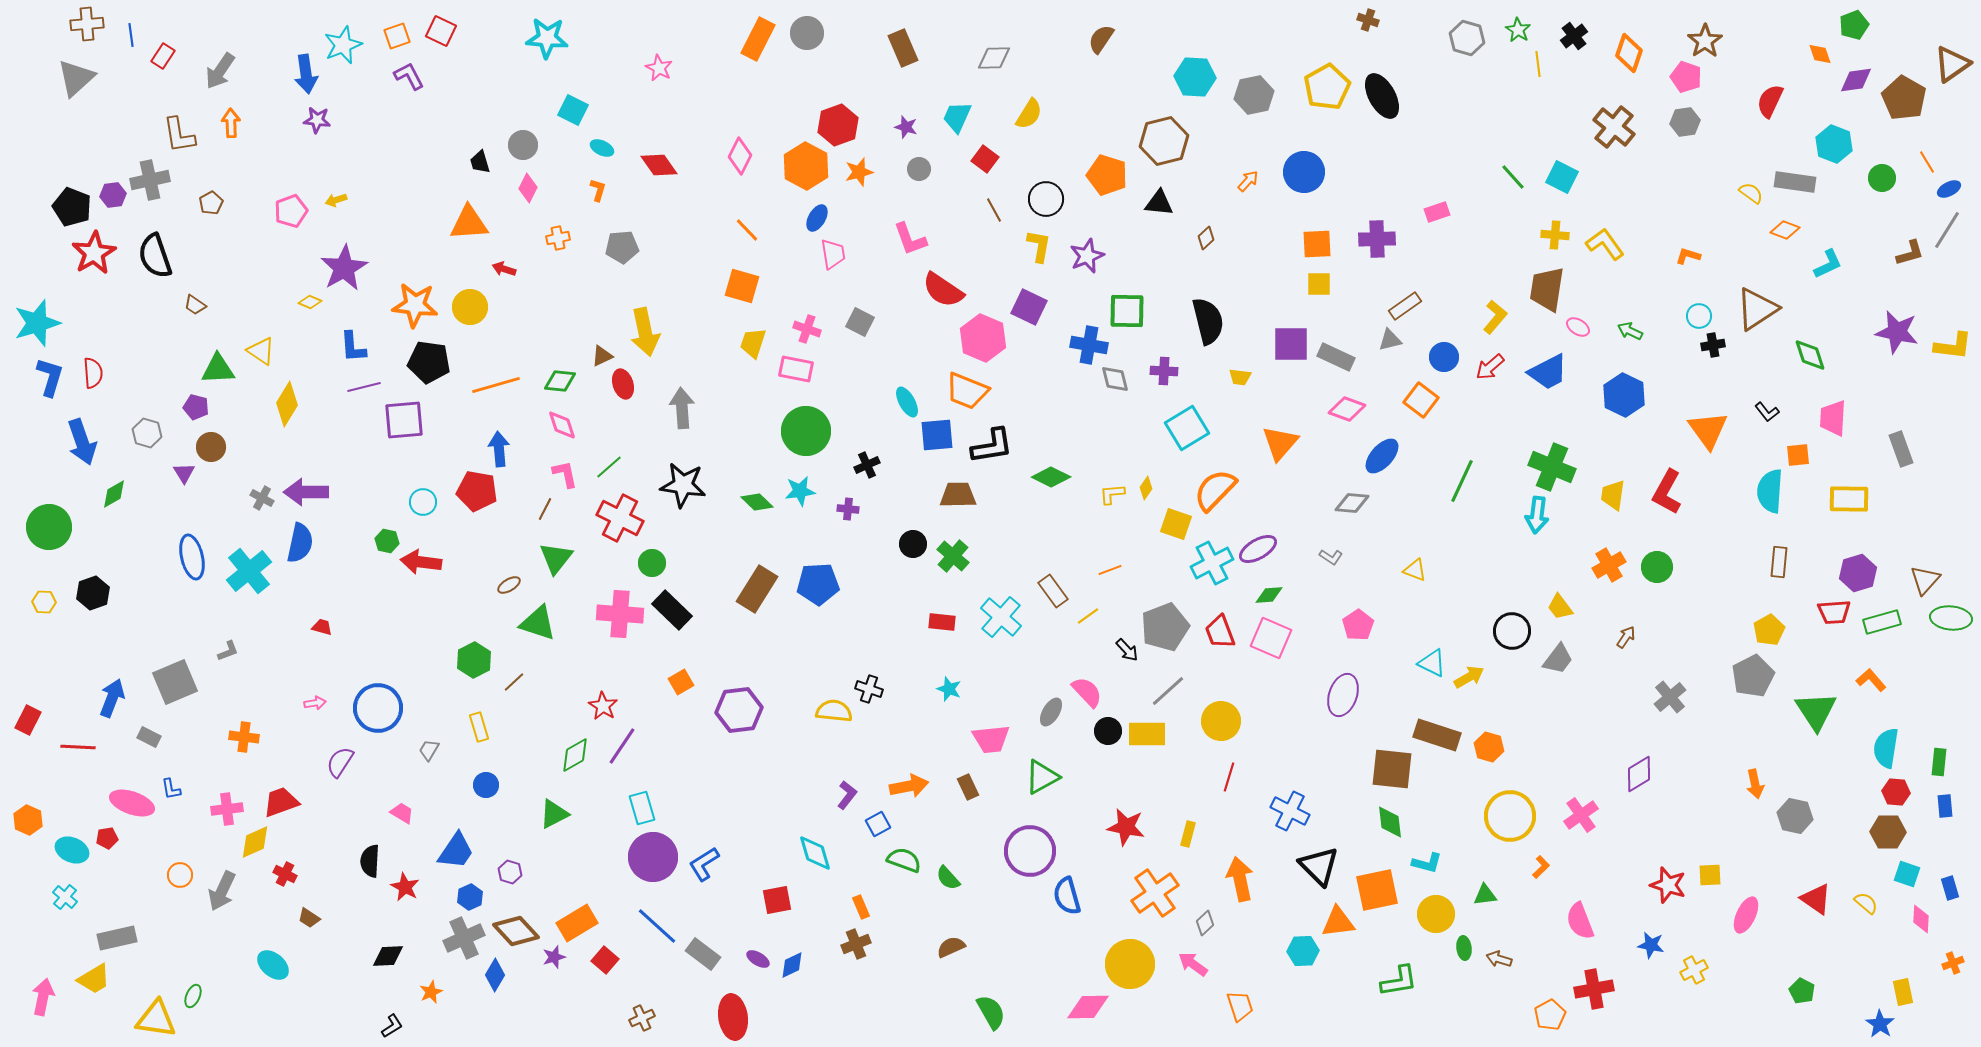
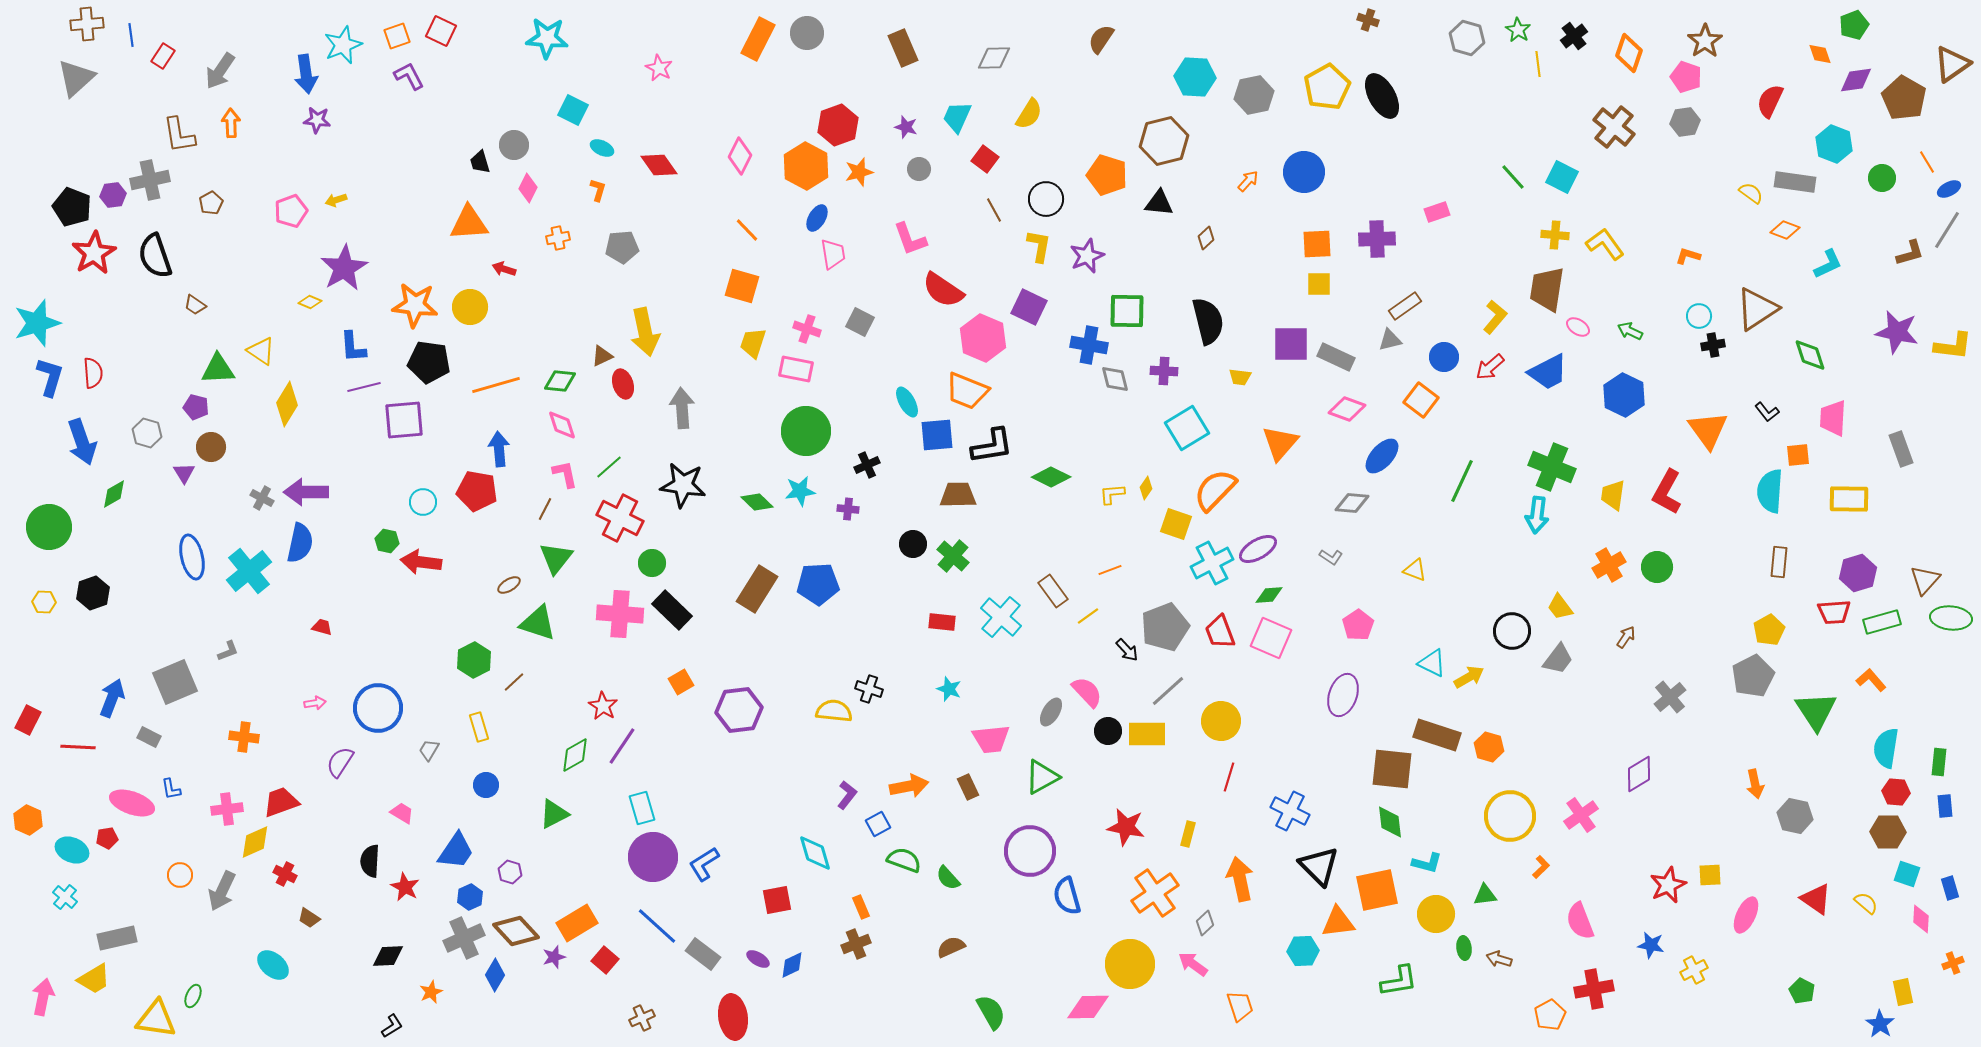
gray circle at (523, 145): moved 9 px left
red star at (1668, 885): rotated 30 degrees clockwise
